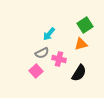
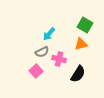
green square: rotated 28 degrees counterclockwise
gray semicircle: moved 1 px up
black semicircle: moved 1 px left, 1 px down
